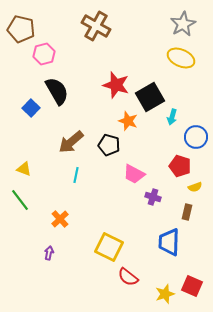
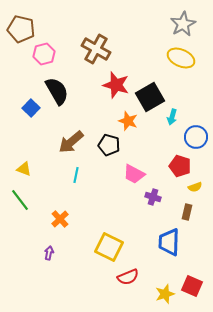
brown cross: moved 23 px down
red semicircle: rotated 60 degrees counterclockwise
